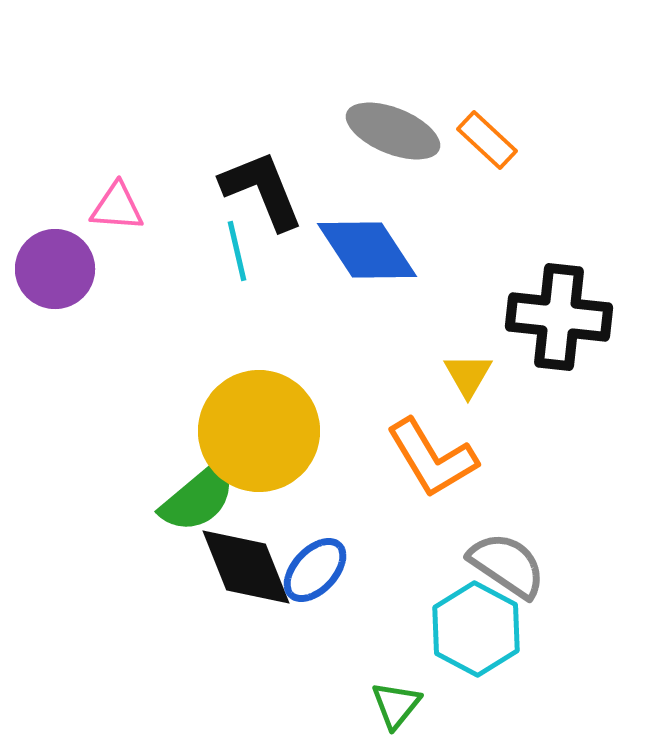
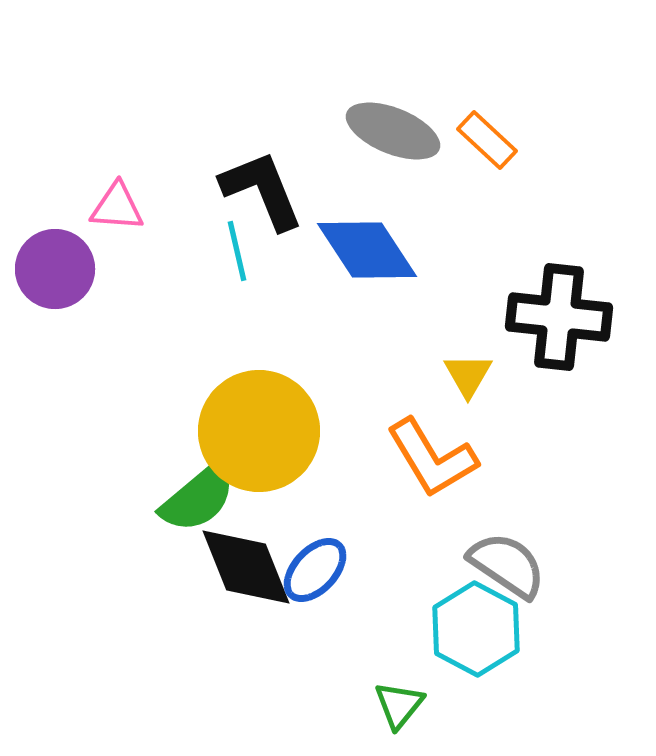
green triangle: moved 3 px right
